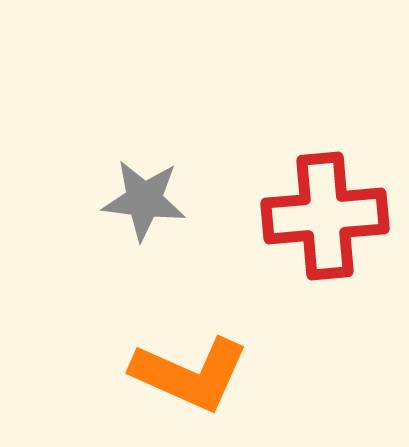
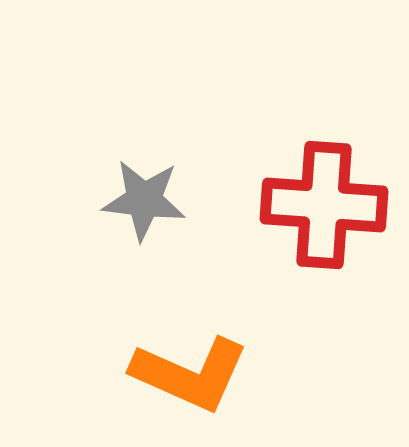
red cross: moved 1 px left, 11 px up; rotated 9 degrees clockwise
